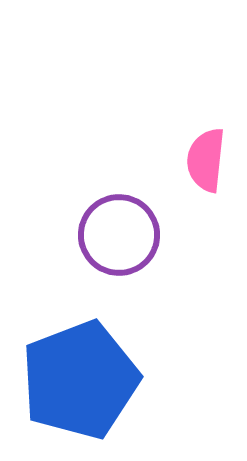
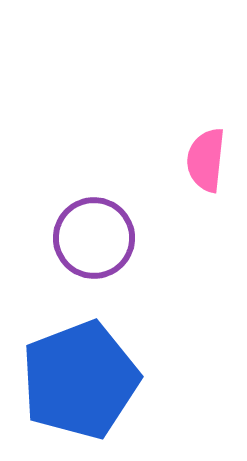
purple circle: moved 25 px left, 3 px down
